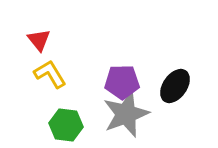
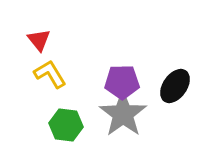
gray star: moved 3 px left; rotated 15 degrees counterclockwise
